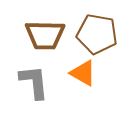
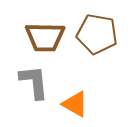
brown trapezoid: moved 2 px down
orange triangle: moved 8 px left, 31 px down
